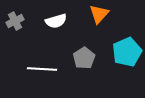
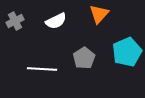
white semicircle: rotated 10 degrees counterclockwise
